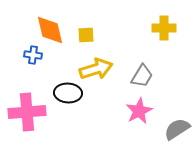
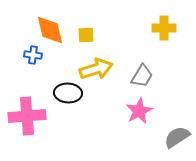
pink cross: moved 4 px down
gray semicircle: moved 8 px down
